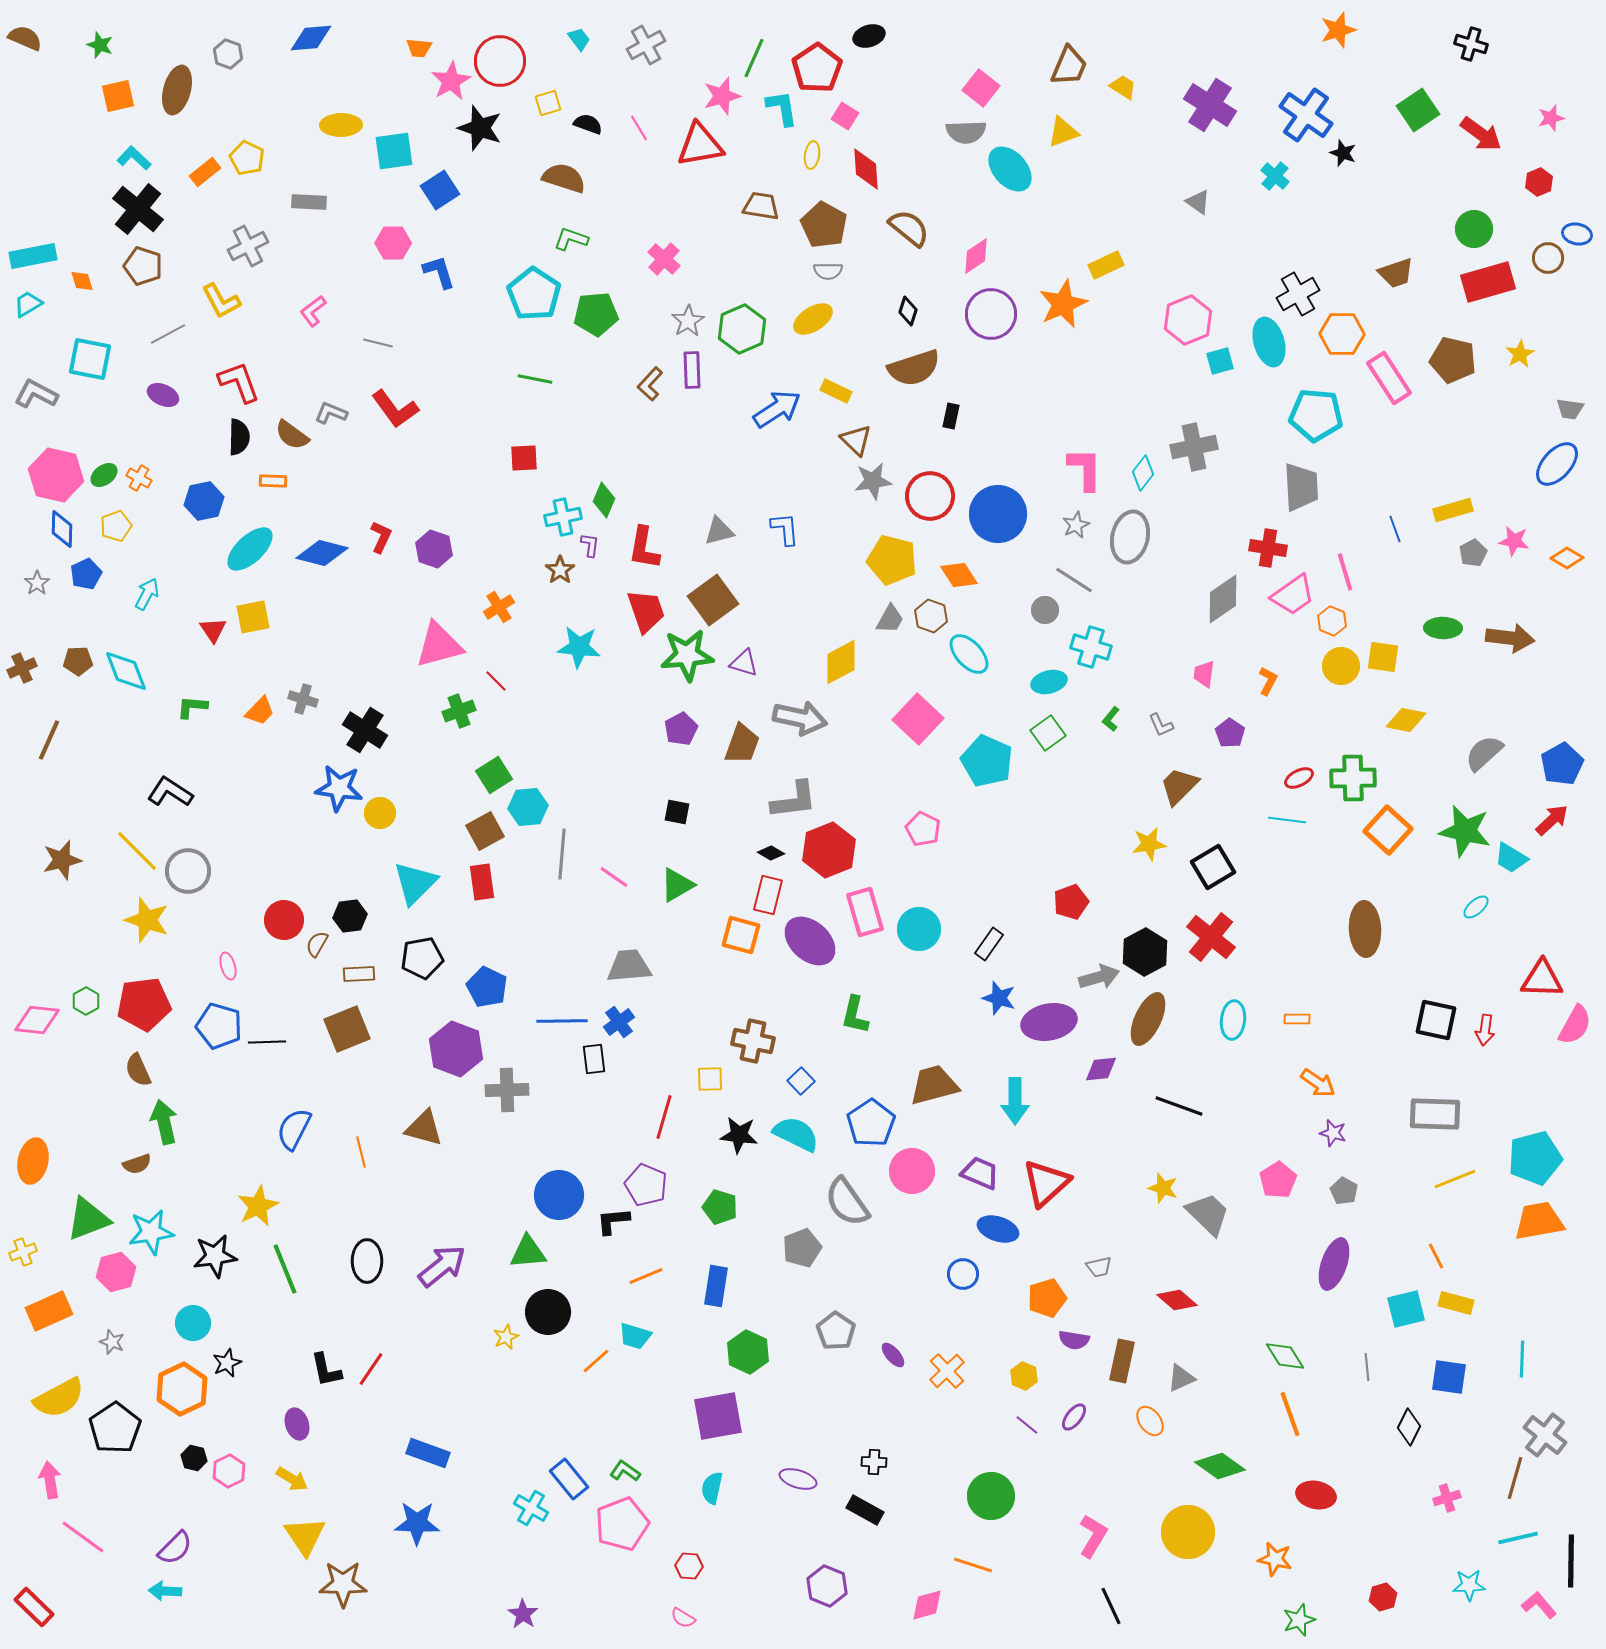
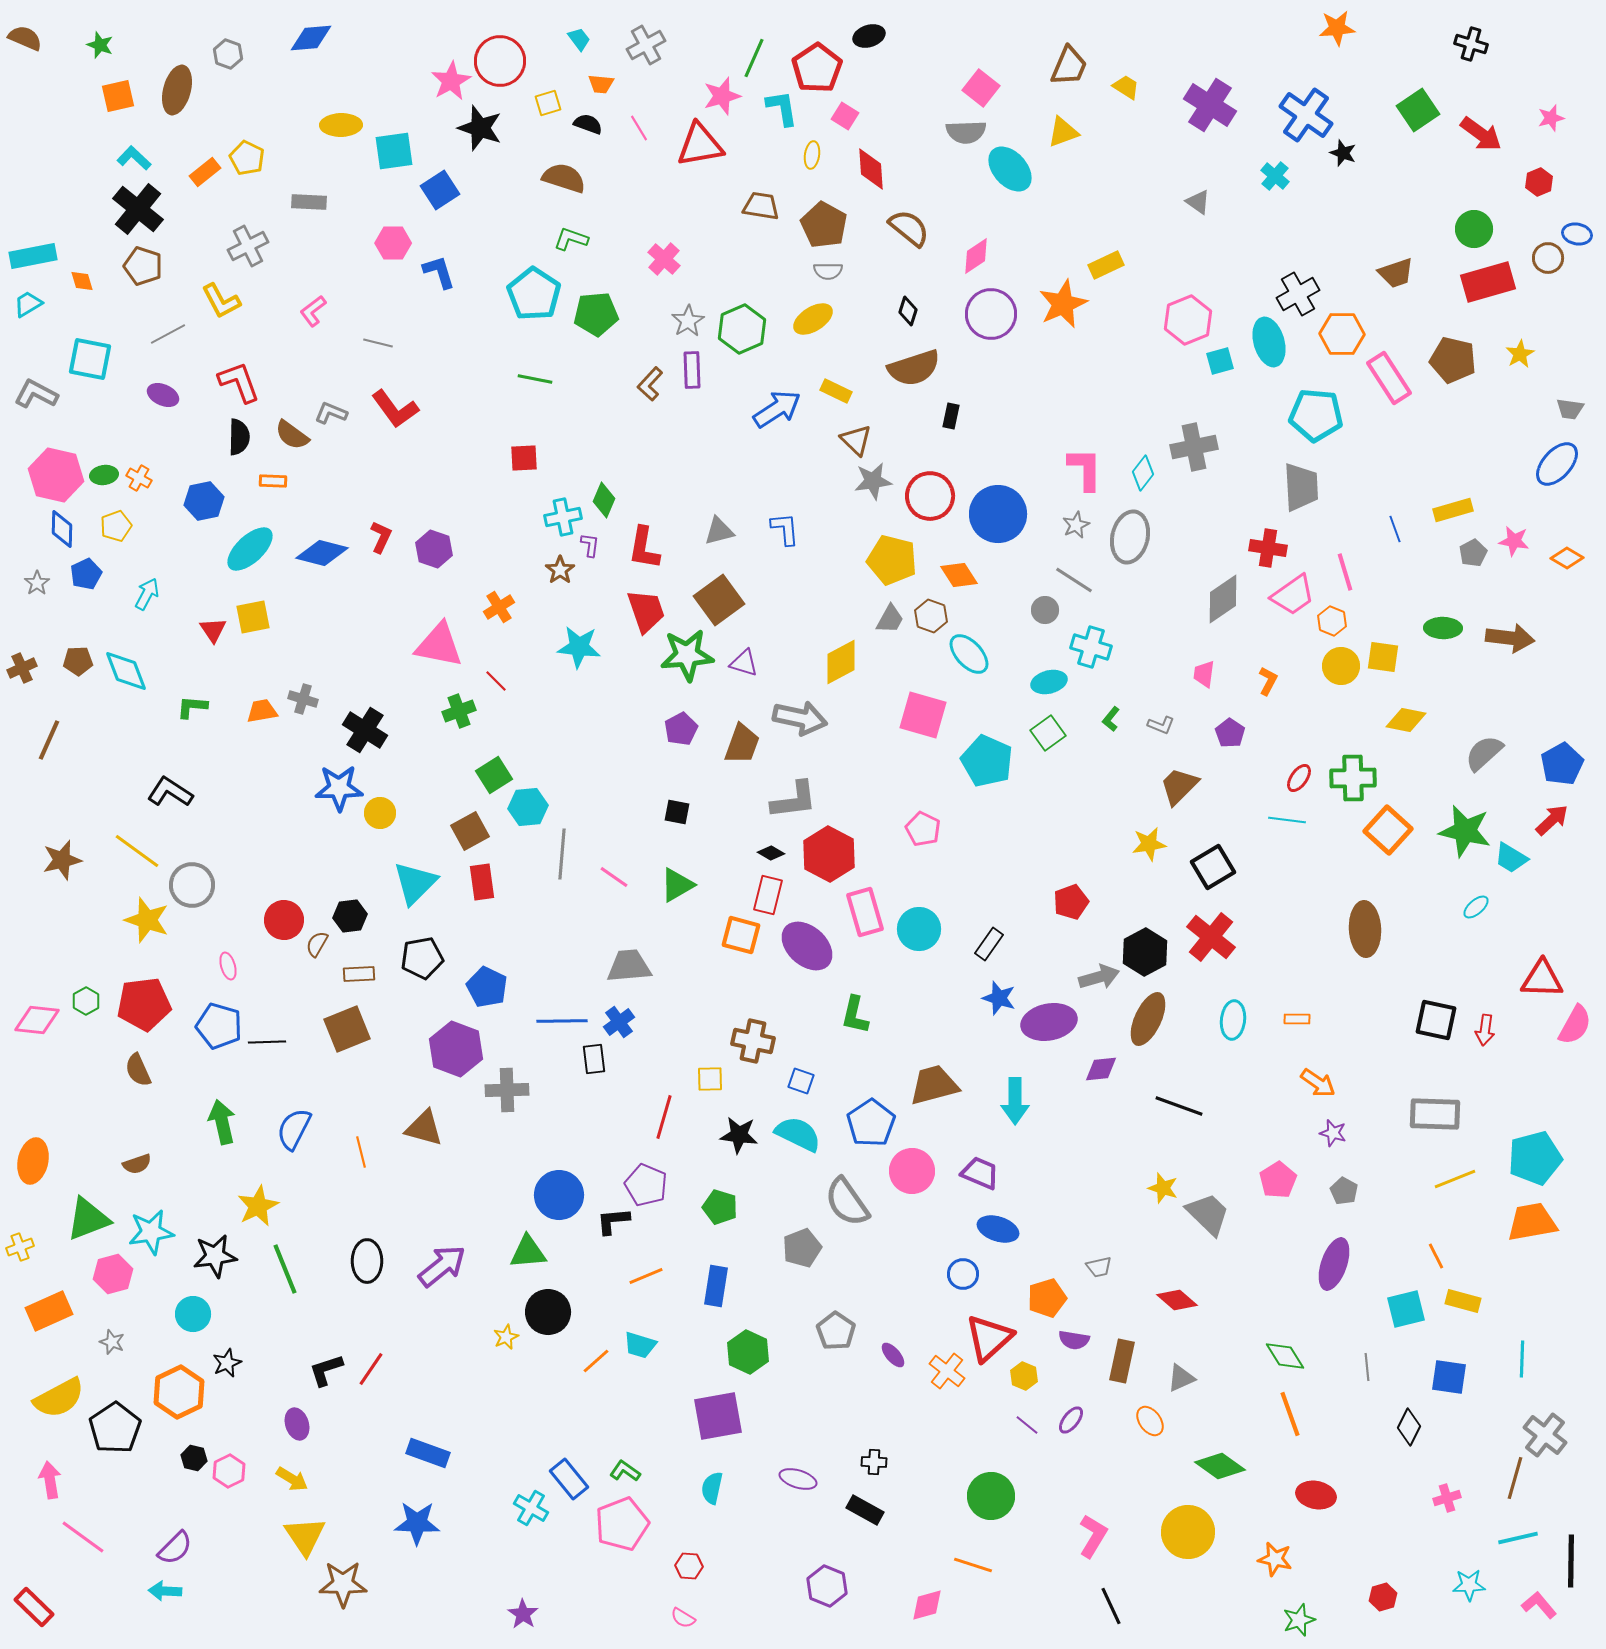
orange star at (1338, 30): moved 1 px left, 2 px up; rotated 12 degrees clockwise
orange trapezoid at (419, 48): moved 182 px right, 36 px down
yellow trapezoid at (1123, 87): moved 3 px right
red diamond at (866, 169): moved 5 px right
green ellipse at (104, 475): rotated 28 degrees clockwise
brown square at (713, 600): moved 6 px right
pink triangle at (439, 645): rotated 26 degrees clockwise
orange trapezoid at (260, 711): moved 2 px right; rotated 144 degrees counterclockwise
pink square at (918, 719): moved 5 px right, 4 px up; rotated 27 degrees counterclockwise
gray L-shape at (1161, 725): rotated 44 degrees counterclockwise
red ellipse at (1299, 778): rotated 28 degrees counterclockwise
blue star at (339, 788): rotated 9 degrees counterclockwise
brown square at (485, 831): moved 15 px left
red hexagon at (829, 850): moved 4 px down; rotated 10 degrees counterclockwise
yellow line at (137, 851): rotated 9 degrees counterclockwise
gray circle at (188, 871): moved 4 px right, 14 px down
purple ellipse at (810, 941): moved 3 px left, 5 px down
blue square at (801, 1081): rotated 28 degrees counterclockwise
green arrow at (164, 1122): moved 58 px right
cyan semicircle at (796, 1134): moved 2 px right
red triangle at (1046, 1183): moved 57 px left, 155 px down
orange trapezoid at (1539, 1221): moved 7 px left, 1 px down
yellow cross at (23, 1252): moved 3 px left, 5 px up
pink hexagon at (116, 1272): moved 3 px left, 2 px down
yellow rectangle at (1456, 1303): moved 7 px right, 2 px up
cyan circle at (193, 1323): moved 9 px up
cyan trapezoid at (635, 1336): moved 5 px right, 9 px down
black L-shape at (326, 1370): rotated 84 degrees clockwise
orange cross at (947, 1371): rotated 9 degrees counterclockwise
orange hexagon at (182, 1389): moved 3 px left, 3 px down
purple ellipse at (1074, 1417): moved 3 px left, 3 px down
